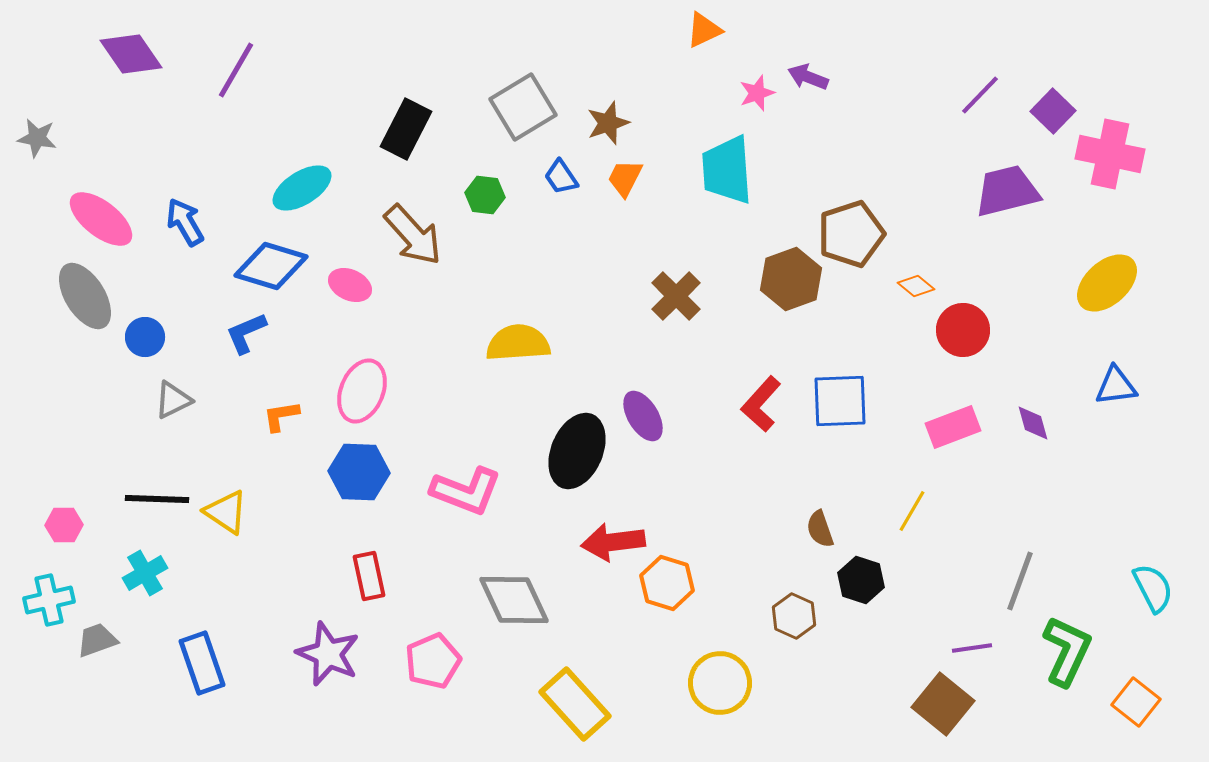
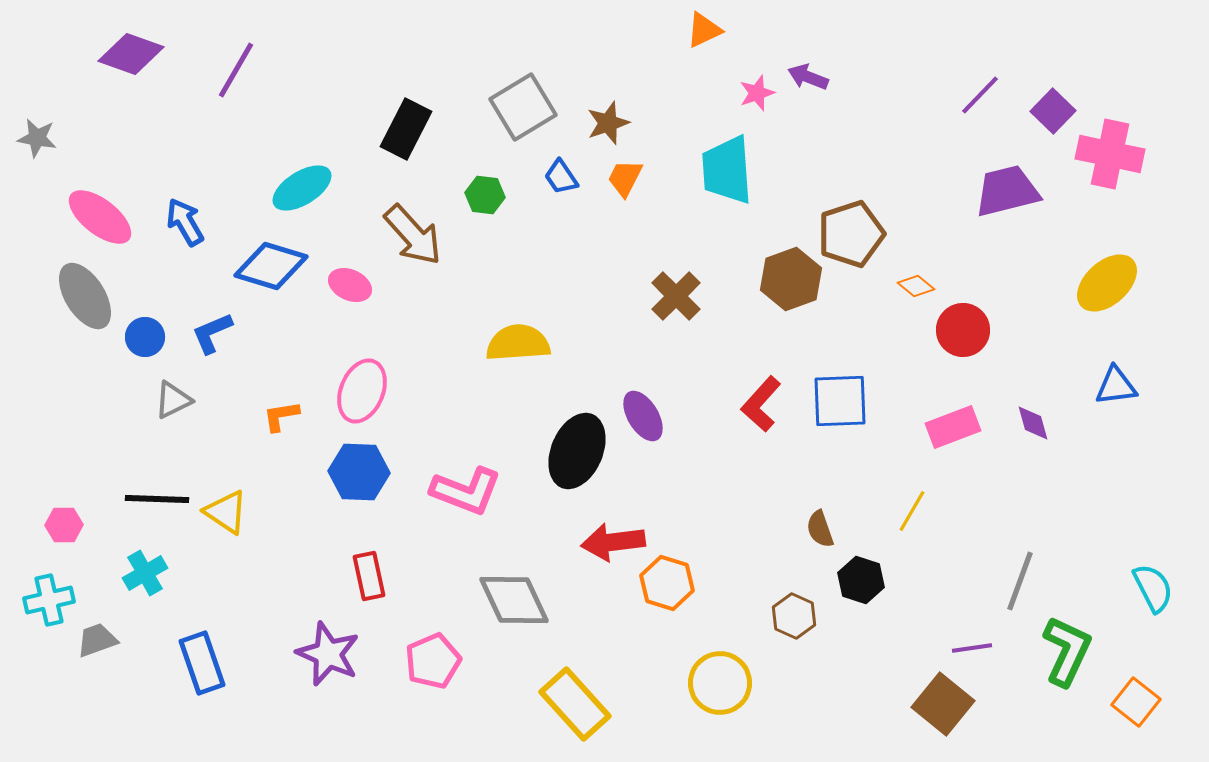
purple diamond at (131, 54): rotated 36 degrees counterclockwise
pink ellipse at (101, 219): moved 1 px left, 2 px up
blue L-shape at (246, 333): moved 34 px left
